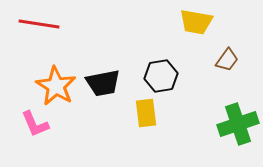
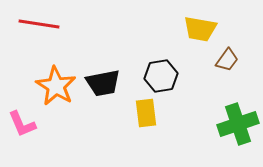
yellow trapezoid: moved 4 px right, 7 px down
pink L-shape: moved 13 px left
